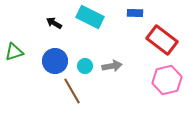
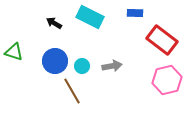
green triangle: rotated 36 degrees clockwise
cyan circle: moved 3 px left
